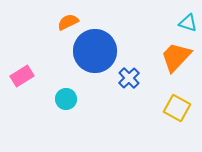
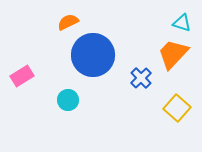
cyan triangle: moved 6 px left
blue circle: moved 2 px left, 4 px down
orange trapezoid: moved 3 px left, 3 px up
blue cross: moved 12 px right
cyan circle: moved 2 px right, 1 px down
yellow square: rotated 12 degrees clockwise
